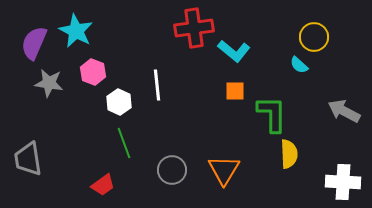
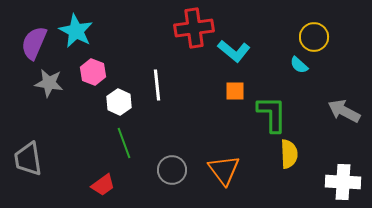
orange triangle: rotated 8 degrees counterclockwise
